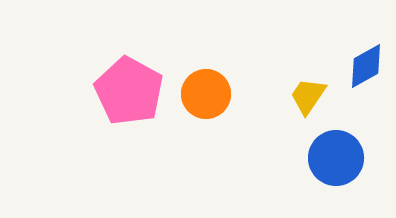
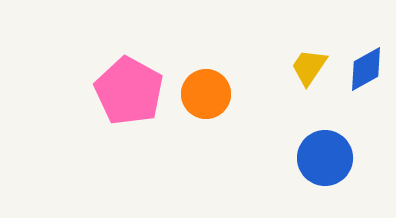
blue diamond: moved 3 px down
yellow trapezoid: moved 1 px right, 29 px up
blue circle: moved 11 px left
